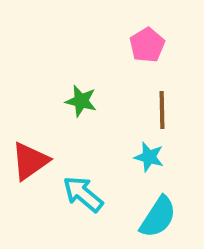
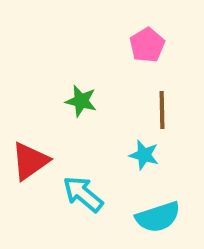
cyan star: moved 5 px left, 2 px up
cyan semicircle: rotated 39 degrees clockwise
